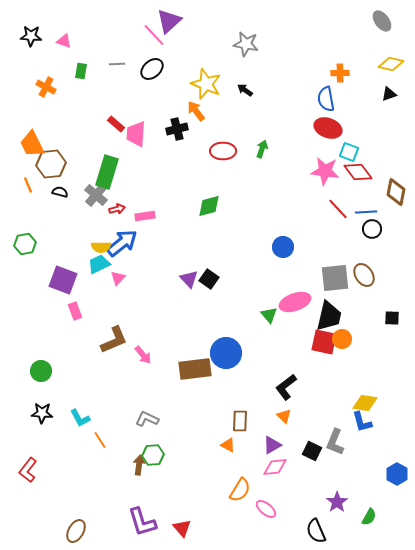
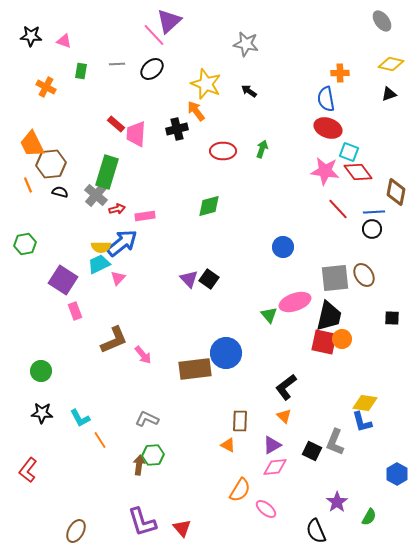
black arrow at (245, 90): moved 4 px right, 1 px down
blue line at (366, 212): moved 8 px right
purple square at (63, 280): rotated 12 degrees clockwise
